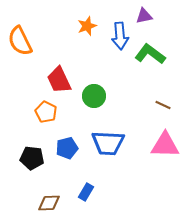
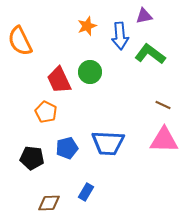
green circle: moved 4 px left, 24 px up
pink triangle: moved 1 px left, 5 px up
